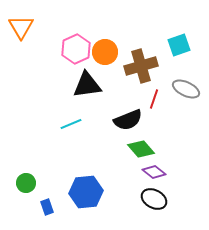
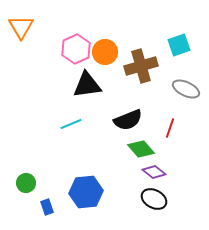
red line: moved 16 px right, 29 px down
